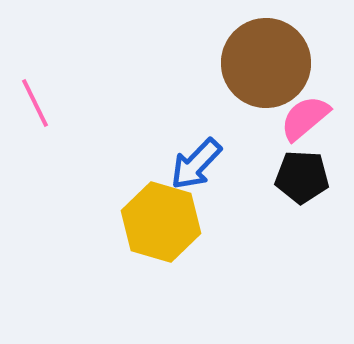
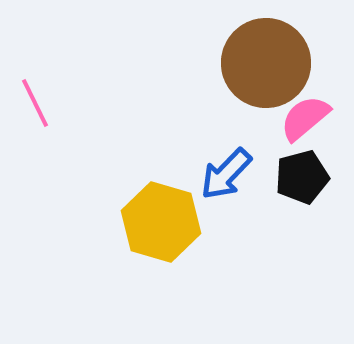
blue arrow: moved 30 px right, 10 px down
black pentagon: rotated 18 degrees counterclockwise
